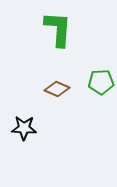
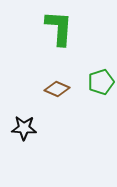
green L-shape: moved 1 px right, 1 px up
green pentagon: rotated 15 degrees counterclockwise
